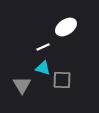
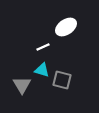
cyan triangle: moved 1 px left, 2 px down
gray square: rotated 12 degrees clockwise
